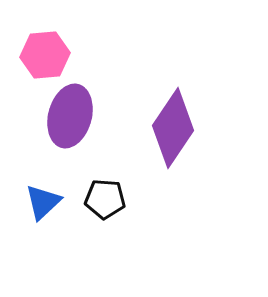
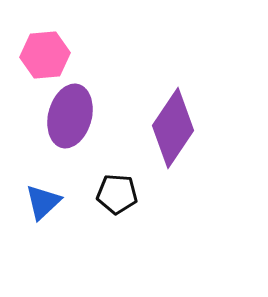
black pentagon: moved 12 px right, 5 px up
